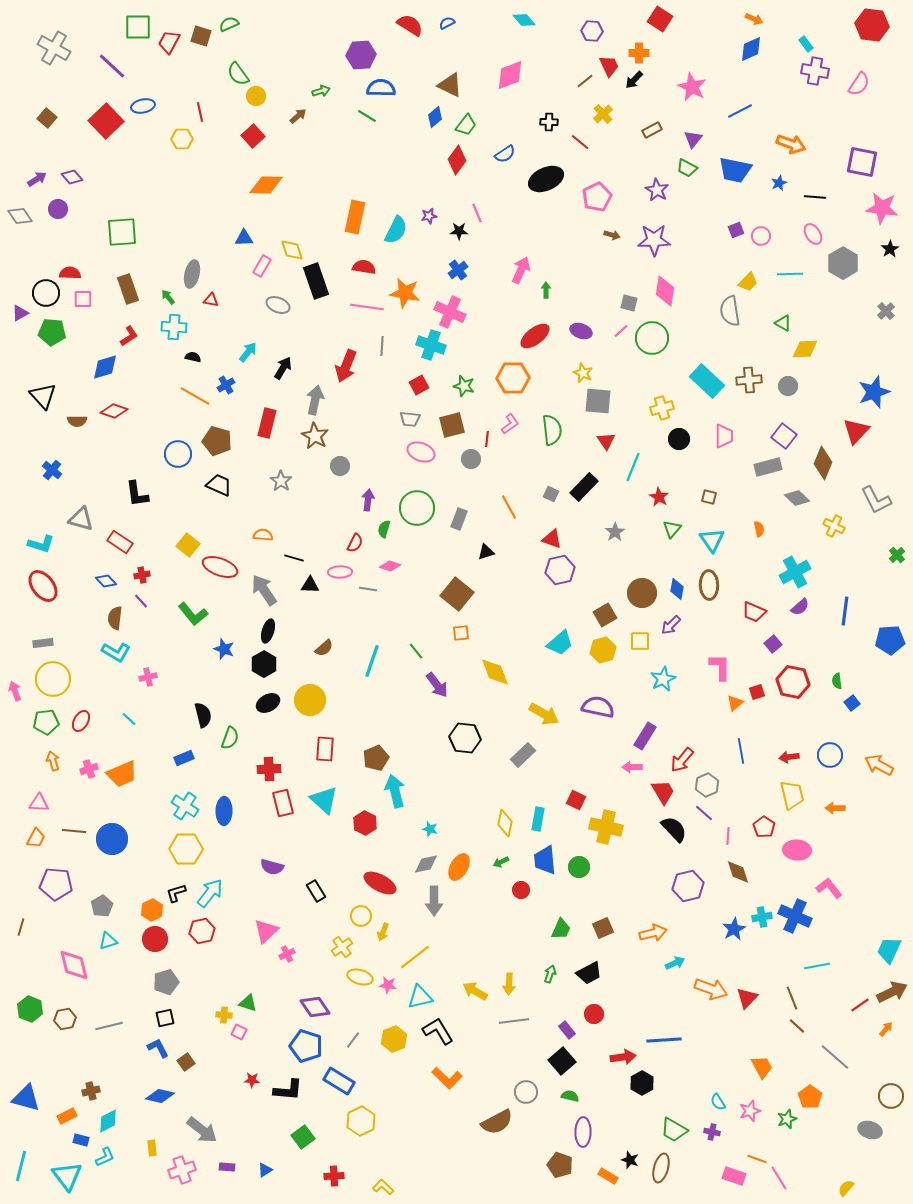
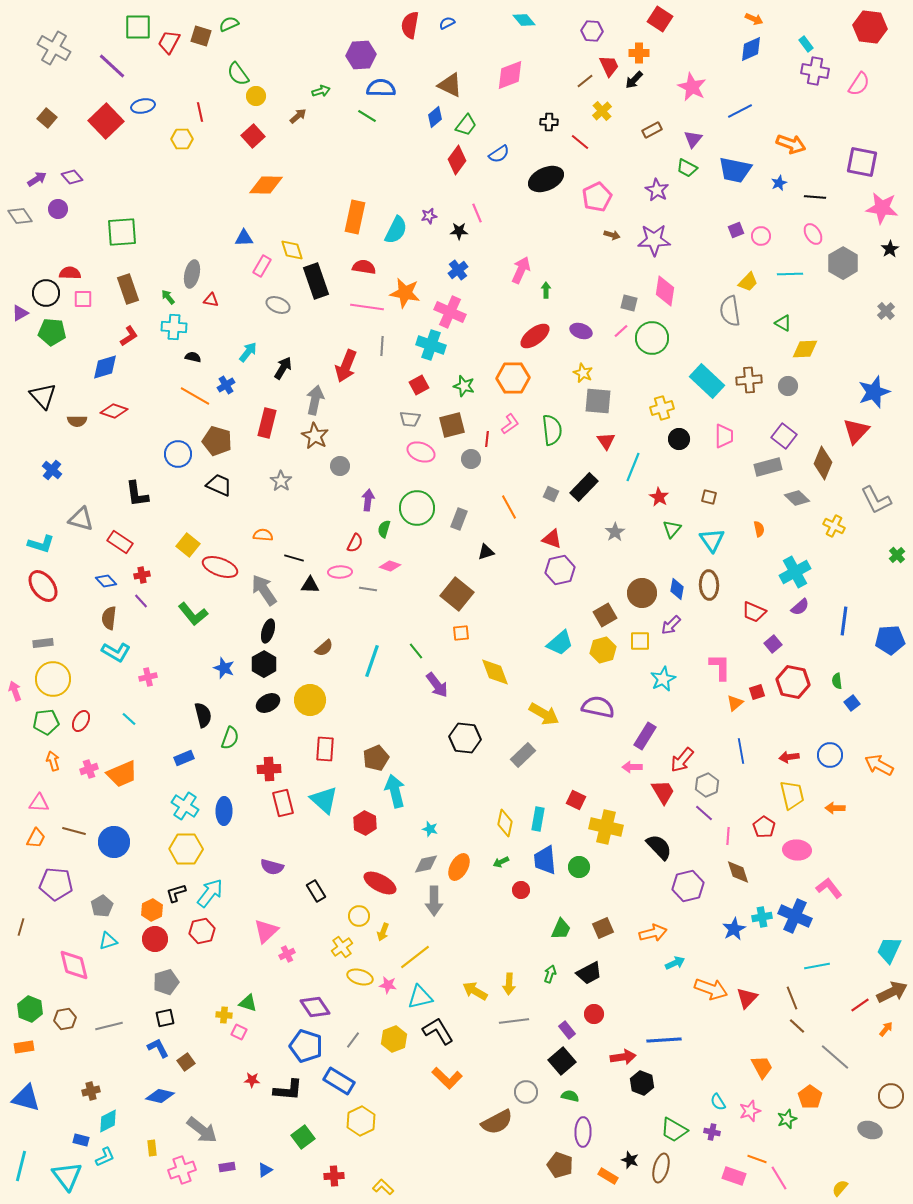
red semicircle at (410, 25): rotated 112 degrees counterclockwise
red hexagon at (872, 25): moved 2 px left, 2 px down
yellow cross at (603, 114): moved 1 px left, 3 px up
blue semicircle at (505, 154): moved 6 px left
blue line at (845, 611): moved 1 px left, 10 px down
brown semicircle at (115, 618): moved 6 px left
blue star at (224, 649): moved 19 px down
black semicircle at (674, 829): moved 15 px left, 18 px down
brown line at (74, 831): rotated 10 degrees clockwise
blue circle at (112, 839): moved 2 px right, 3 px down
yellow circle at (361, 916): moved 2 px left
black hexagon at (642, 1083): rotated 10 degrees counterclockwise
orange rectangle at (67, 1116): moved 43 px left, 69 px up; rotated 18 degrees clockwise
purple rectangle at (227, 1167): rotated 14 degrees counterclockwise
yellow semicircle at (846, 1188): moved 6 px left
